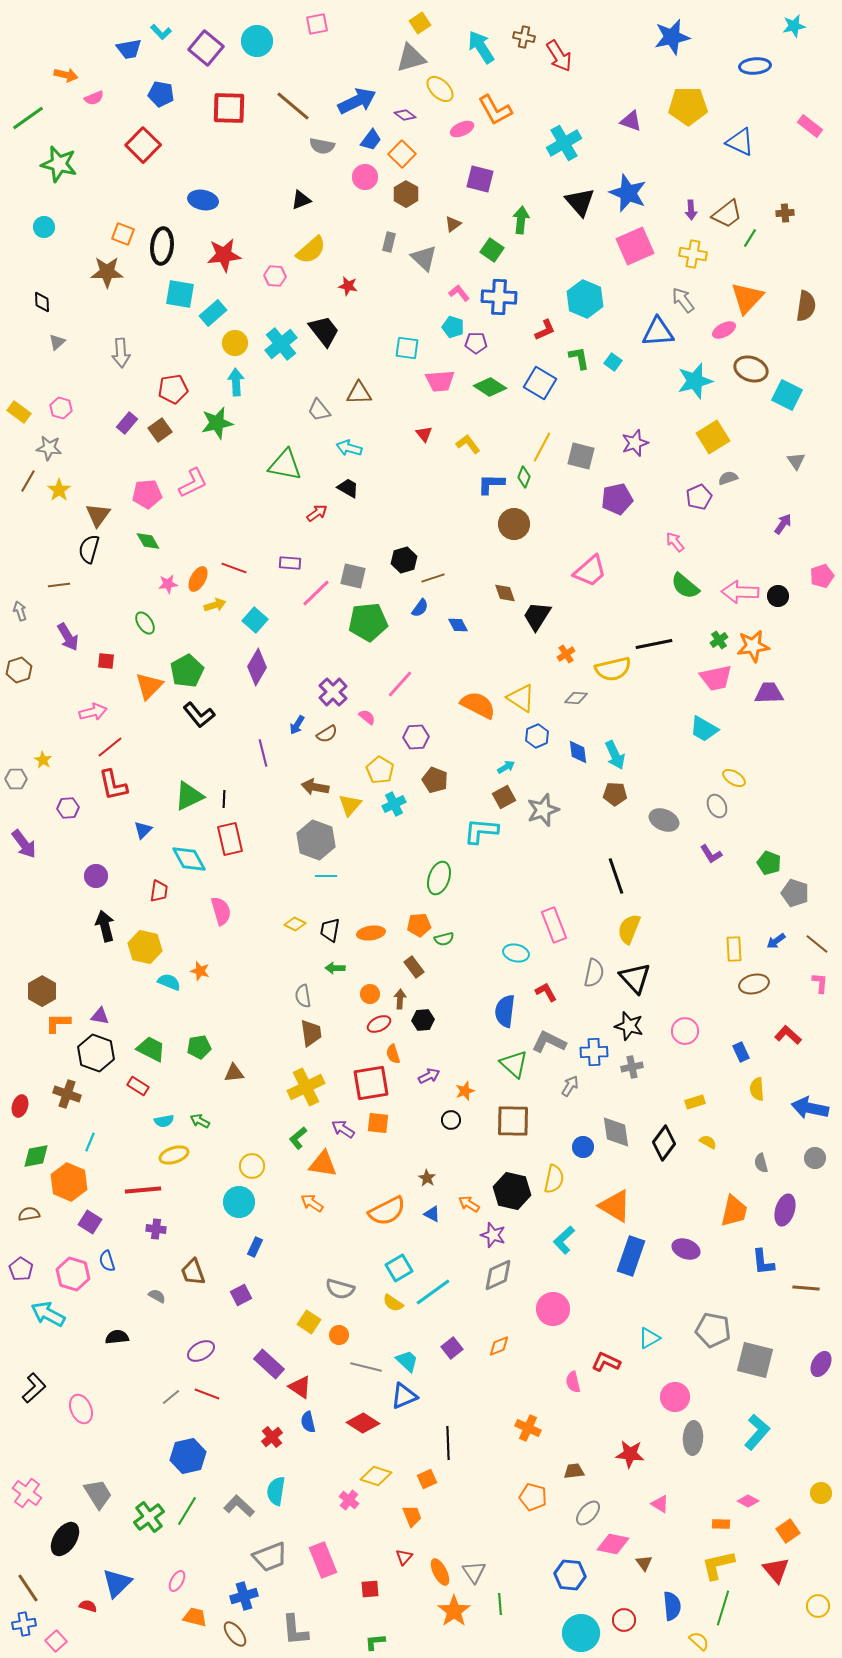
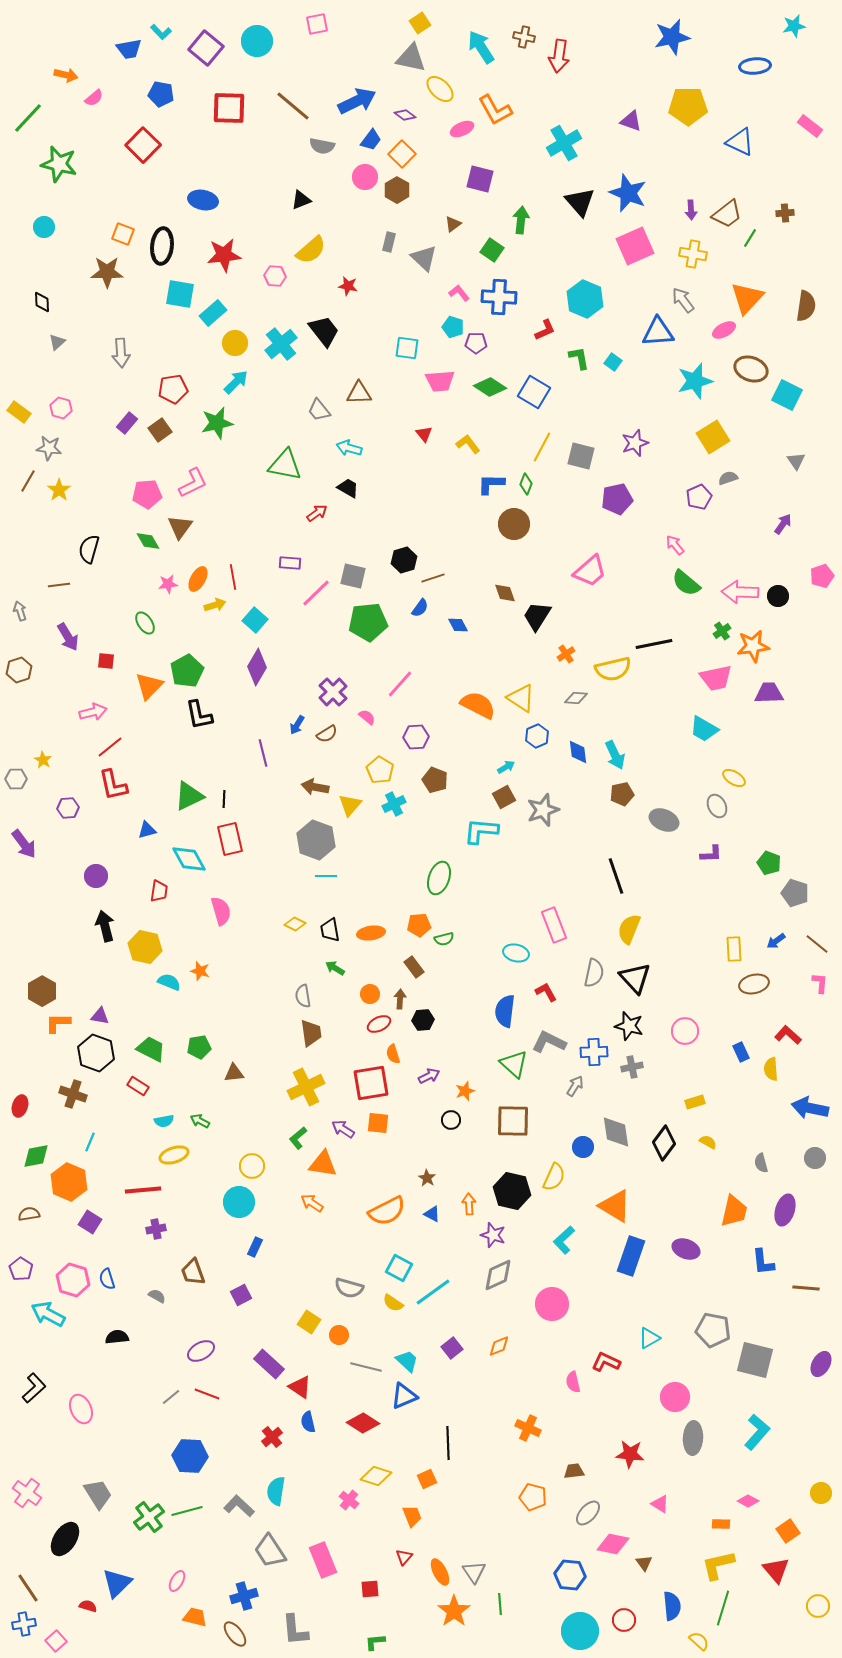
red arrow at (559, 56): rotated 40 degrees clockwise
gray triangle at (411, 58): rotated 28 degrees clockwise
pink semicircle at (94, 98): rotated 18 degrees counterclockwise
green line at (28, 118): rotated 12 degrees counterclockwise
brown hexagon at (406, 194): moved 9 px left, 4 px up
cyan arrow at (236, 382): rotated 48 degrees clockwise
blue square at (540, 383): moved 6 px left, 9 px down
green diamond at (524, 477): moved 2 px right, 7 px down
brown triangle at (98, 515): moved 82 px right, 12 px down
pink arrow at (675, 542): moved 3 px down
red line at (234, 568): moved 1 px left, 9 px down; rotated 60 degrees clockwise
green semicircle at (685, 586): moved 1 px right, 3 px up
green cross at (719, 640): moved 3 px right, 9 px up
black L-shape at (199, 715): rotated 28 degrees clockwise
brown pentagon at (615, 794): moved 7 px right; rotated 15 degrees counterclockwise
blue triangle at (143, 830): moved 4 px right; rotated 30 degrees clockwise
purple L-shape at (711, 854): rotated 60 degrees counterclockwise
black trapezoid at (330, 930): rotated 20 degrees counterclockwise
green arrow at (335, 968): rotated 30 degrees clockwise
gray arrow at (570, 1086): moved 5 px right
yellow semicircle at (757, 1089): moved 14 px right, 20 px up
brown cross at (67, 1094): moved 6 px right
yellow semicircle at (554, 1179): moved 2 px up; rotated 12 degrees clockwise
orange arrow at (469, 1204): rotated 55 degrees clockwise
purple cross at (156, 1229): rotated 18 degrees counterclockwise
blue semicircle at (107, 1261): moved 18 px down
cyan square at (399, 1268): rotated 32 degrees counterclockwise
pink hexagon at (73, 1274): moved 6 px down
gray semicircle at (340, 1289): moved 9 px right, 1 px up
pink circle at (553, 1309): moved 1 px left, 5 px up
blue hexagon at (188, 1456): moved 2 px right; rotated 16 degrees clockwise
green line at (187, 1511): rotated 44 degrees clockwise
gray trapezoid at (270, 1557): moved 6 px up; rotated 78 degrees clockwise
cyan circle at (581, 1633): moved 1 px left, 2 px up
